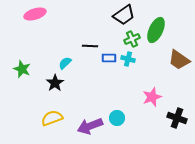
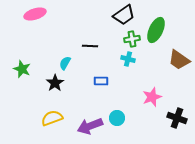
green cross: rotated 14 degrees clockwise
blue rectangle: moved 8 px left, 23 px down
cyan semicircle: rotated 16 degrees counterclockwise
